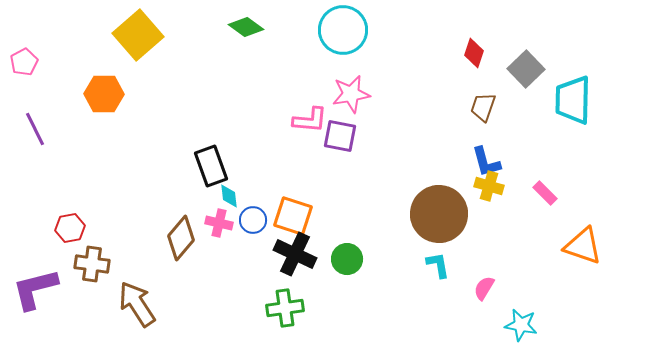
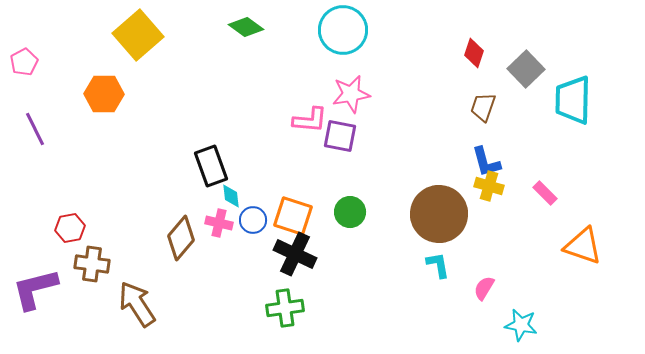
cyan diamond: moved 2 px right
green circle: moved 3 px right, 47 px up
